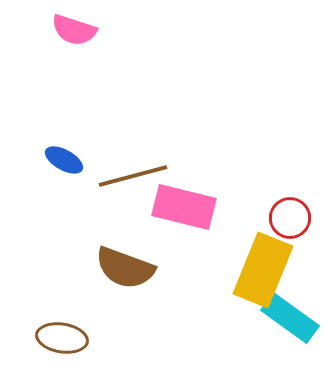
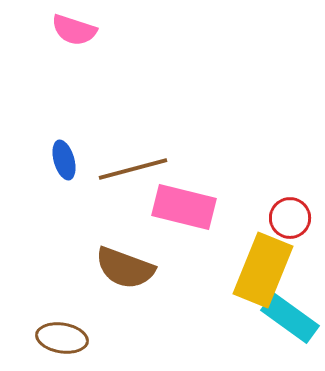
blue ellipse: rotated 45 degrees clockwise
brown line: moved 7 px up
